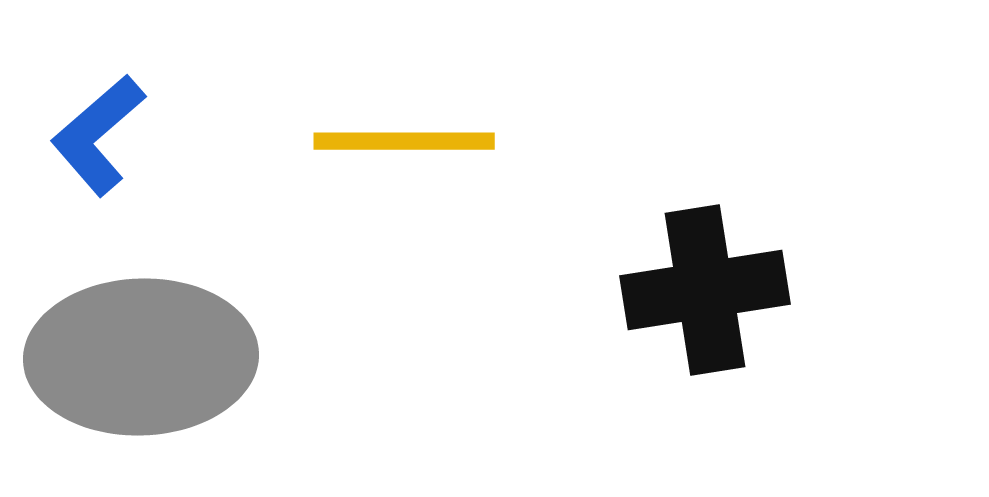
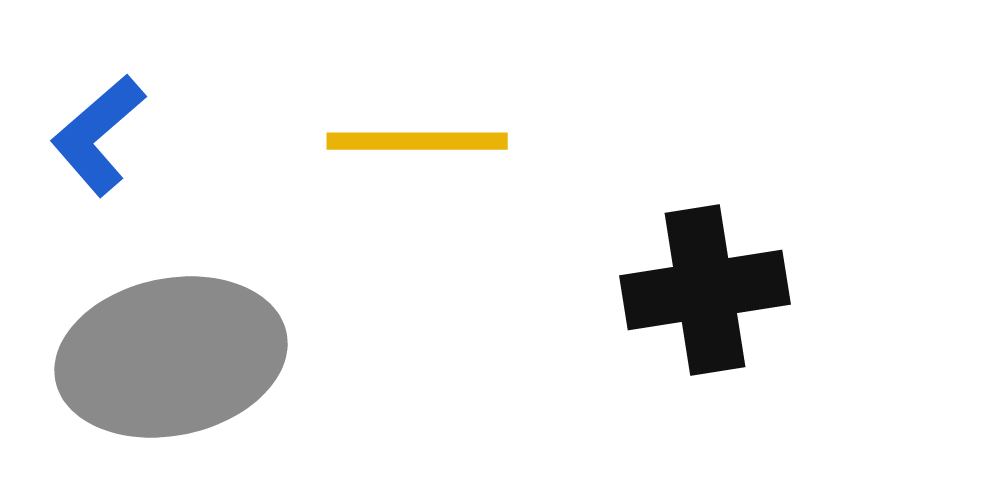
yellow line: moved 13 px right
gray ellipse: moved 30 px right; rotated 10 degrees counterclockwise
